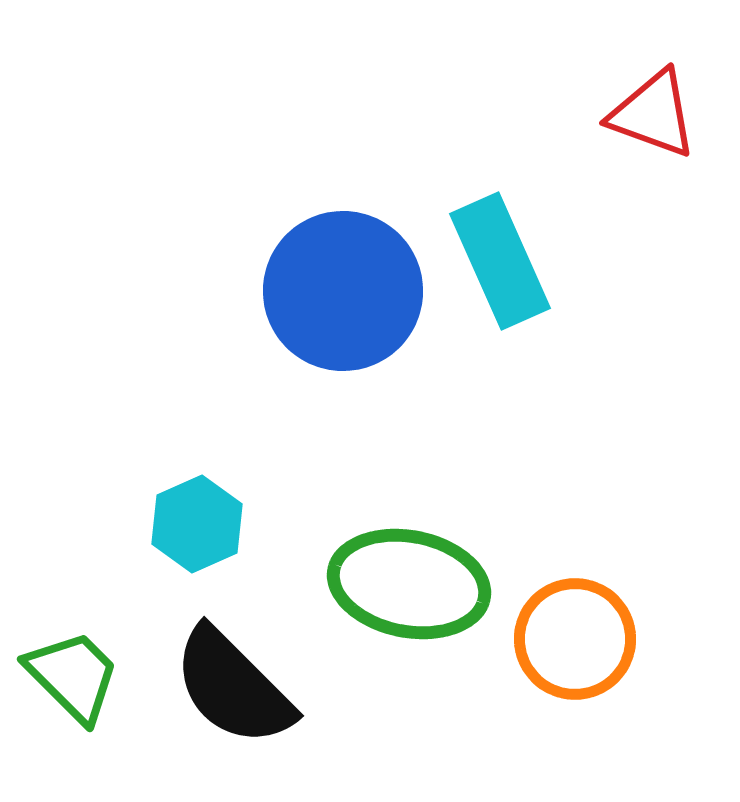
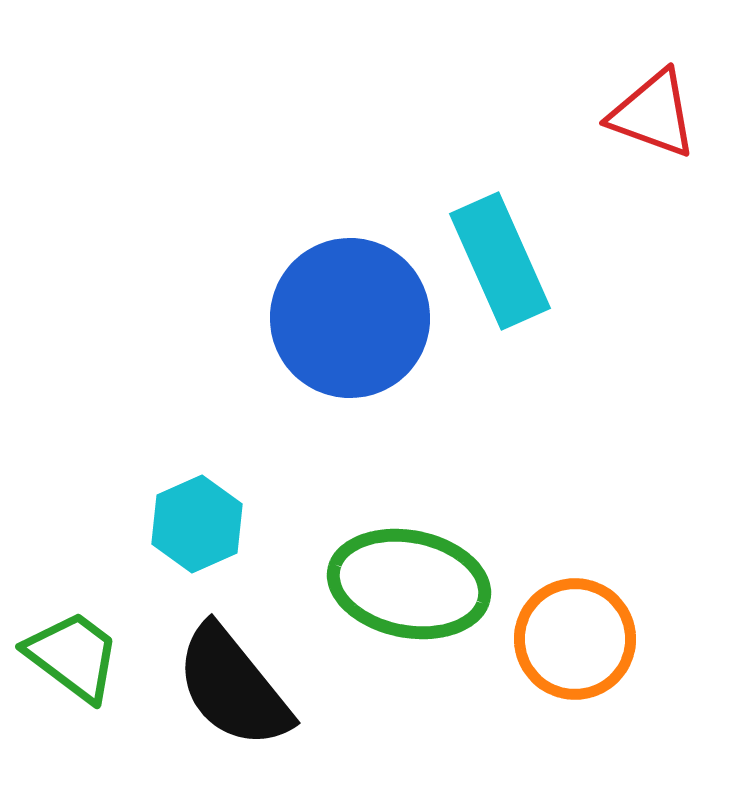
blue circle: moved 7 px right, 27 px down
green trapezoid: moved 20 px up; rotated 8 degrees counterclockwise
black semicircle: rotated 6 degrees clockwise
